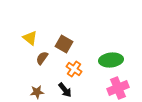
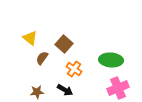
brown square: rotated 12 degrees clockwise
green ellipse: rotated 10 degrees clockwise
black arrow: rotated 21 degrees counterclockwise
